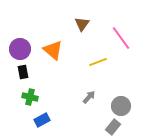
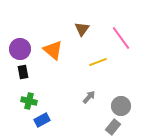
brown triangle: moved 5 px down
green cross: moved 1 px left, 4 px down
